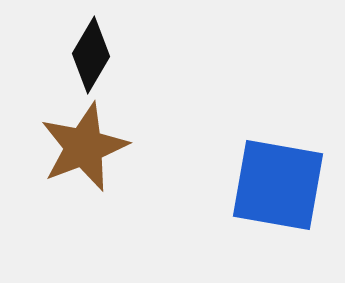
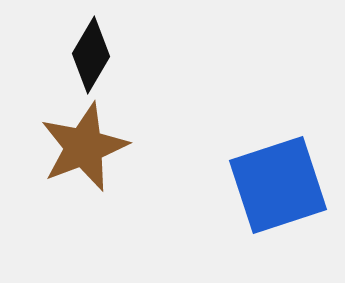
blue square: rotated 28 degrees counterclockwise
